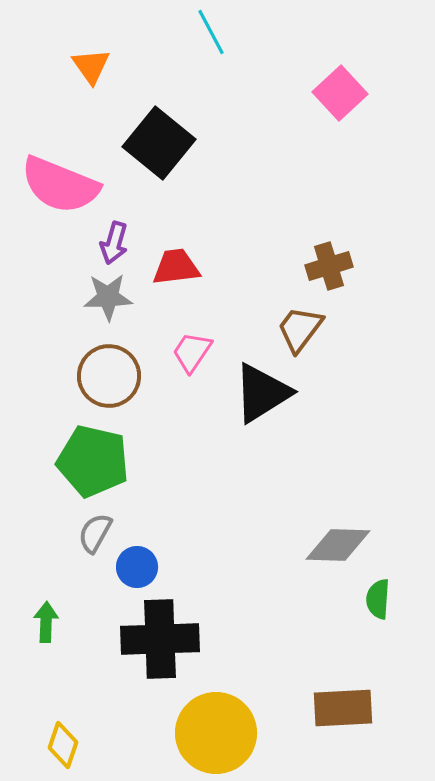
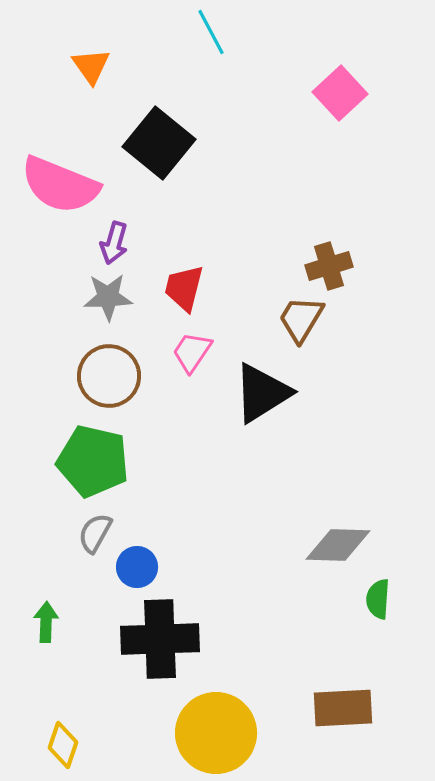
red trapezoid: moved 8 px right, 21 px down; rotated 69 degrees counterclockwise
brown trapezoid: moved 1 px right, 10 px up; rotated 6 degrees counterclockwise
